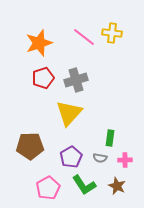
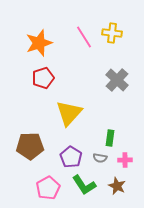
pink line: rotated 20 degrees clockwise
gray cross: moved 41 px right; rotated 30 degrees counterclockwise
purple pentagon: rotated 10 degrees counterclockwise
